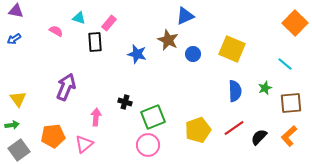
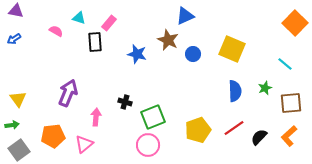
purple arrow: moved 2 px right, 6 px down
